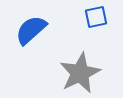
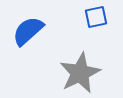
blue semicircle: moved 3 px left, 1 px down
